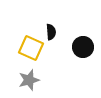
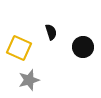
black semicircle: rotated 14 degrees counterclockwise
yellow square: moved 12 px left
